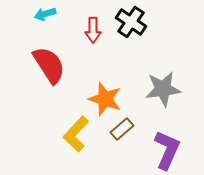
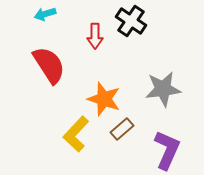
black cross: moved 1 px up
red arrow: moved 2 px right, 6 px down
orange star: moved 1 px left
